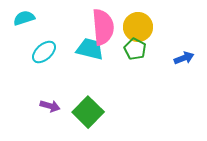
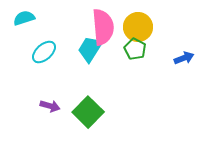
cyan trapezoid: rotated 72 degrees counterclockwise
